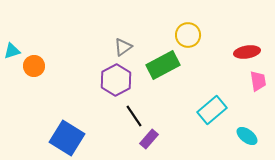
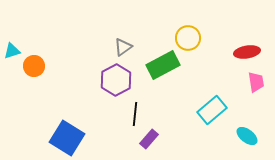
yellow circle: moved 3 px down
pink trapezoid: moved 2 px left, 1 px down
black line: moved 1 px right, 2 px up; rotated 40 degrees clockwise
